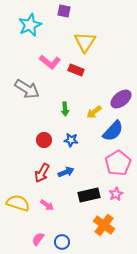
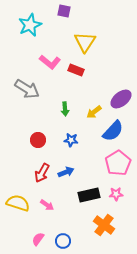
red circle: moved 6 px left
pink star: rotated 24 degrees clockwise
blue circle: moved 1 px right, 1 px up
